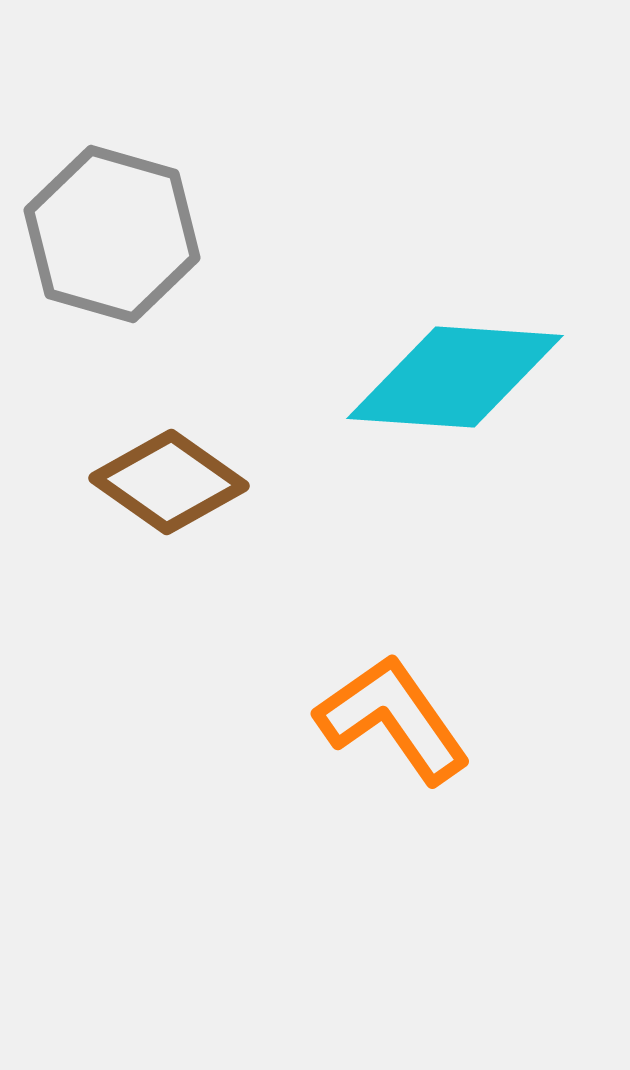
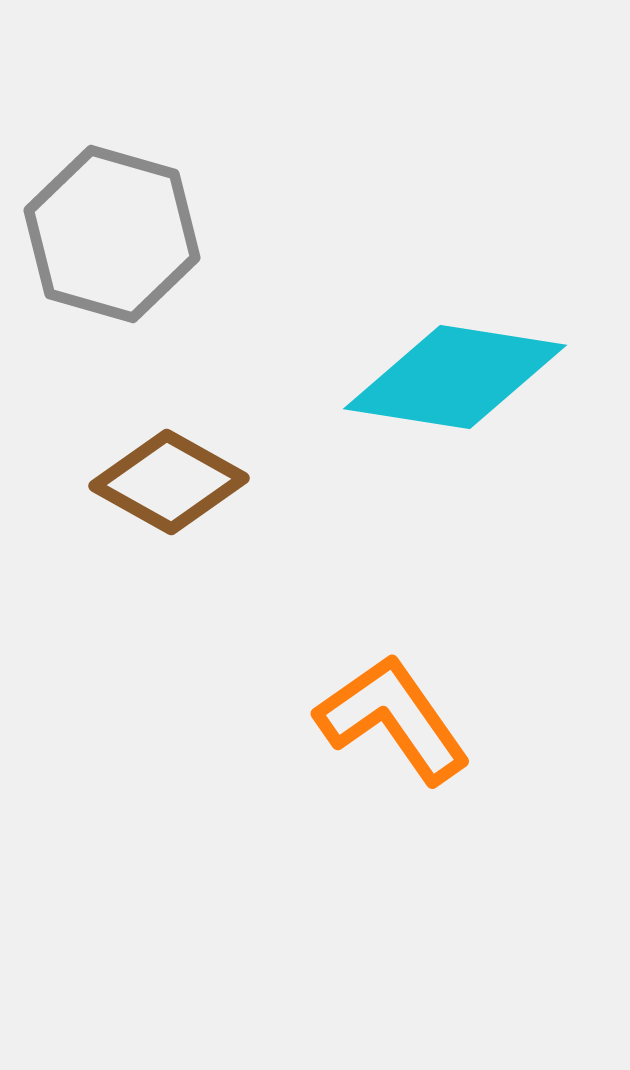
cyan diamond: rotated 5 degrees clockwise
brown diamond: rotated 6 degrees counterclockwise
